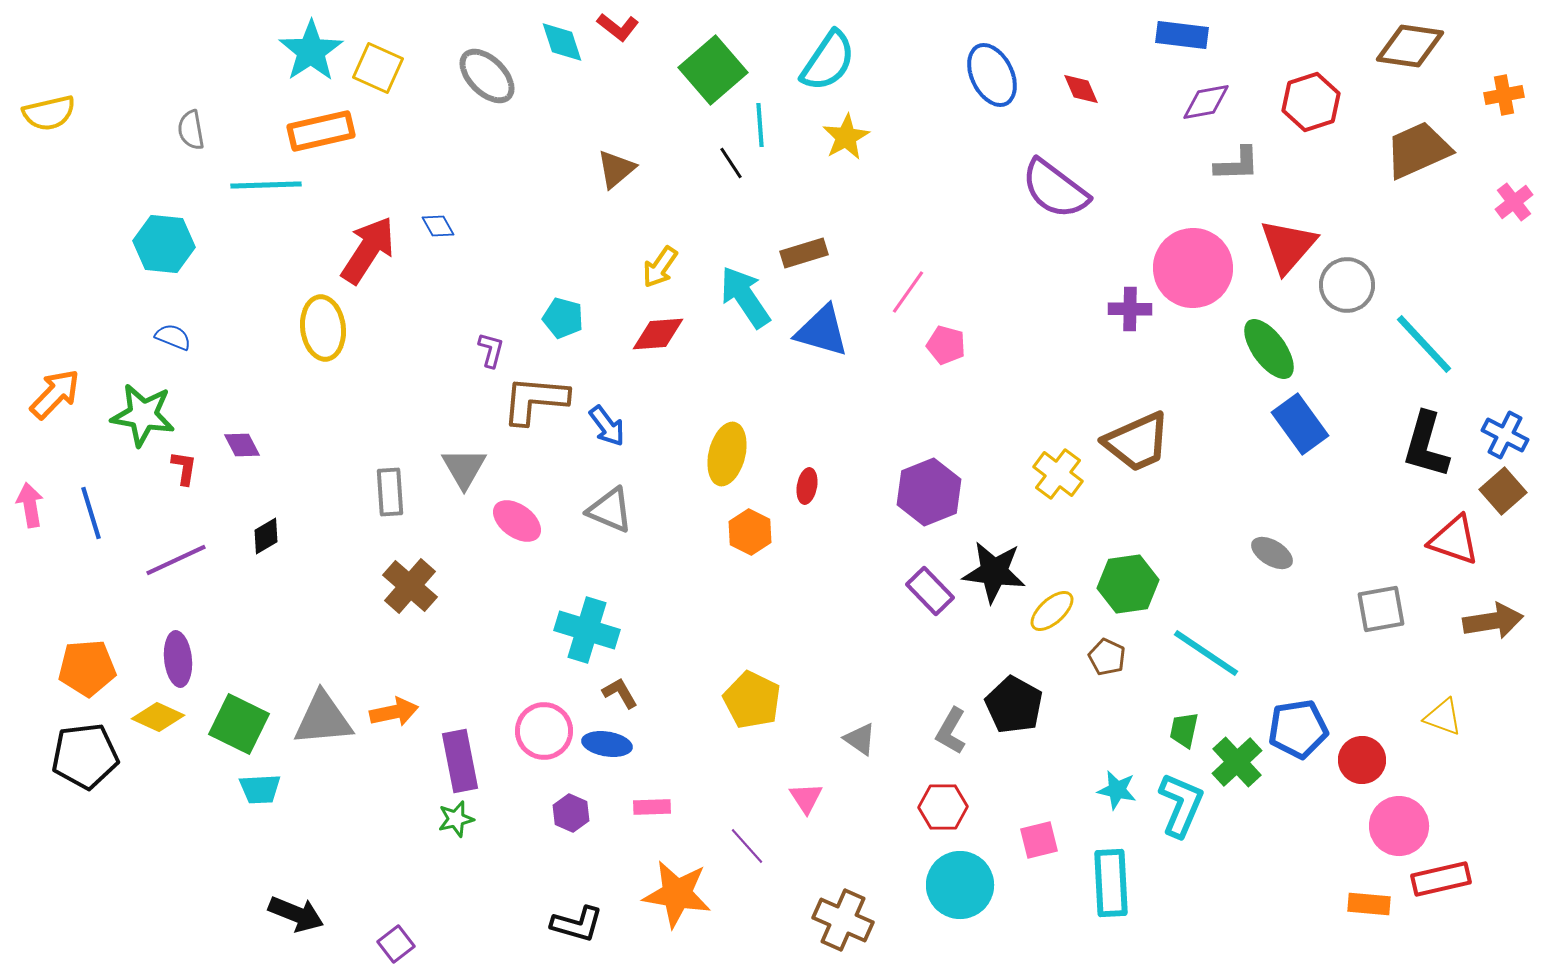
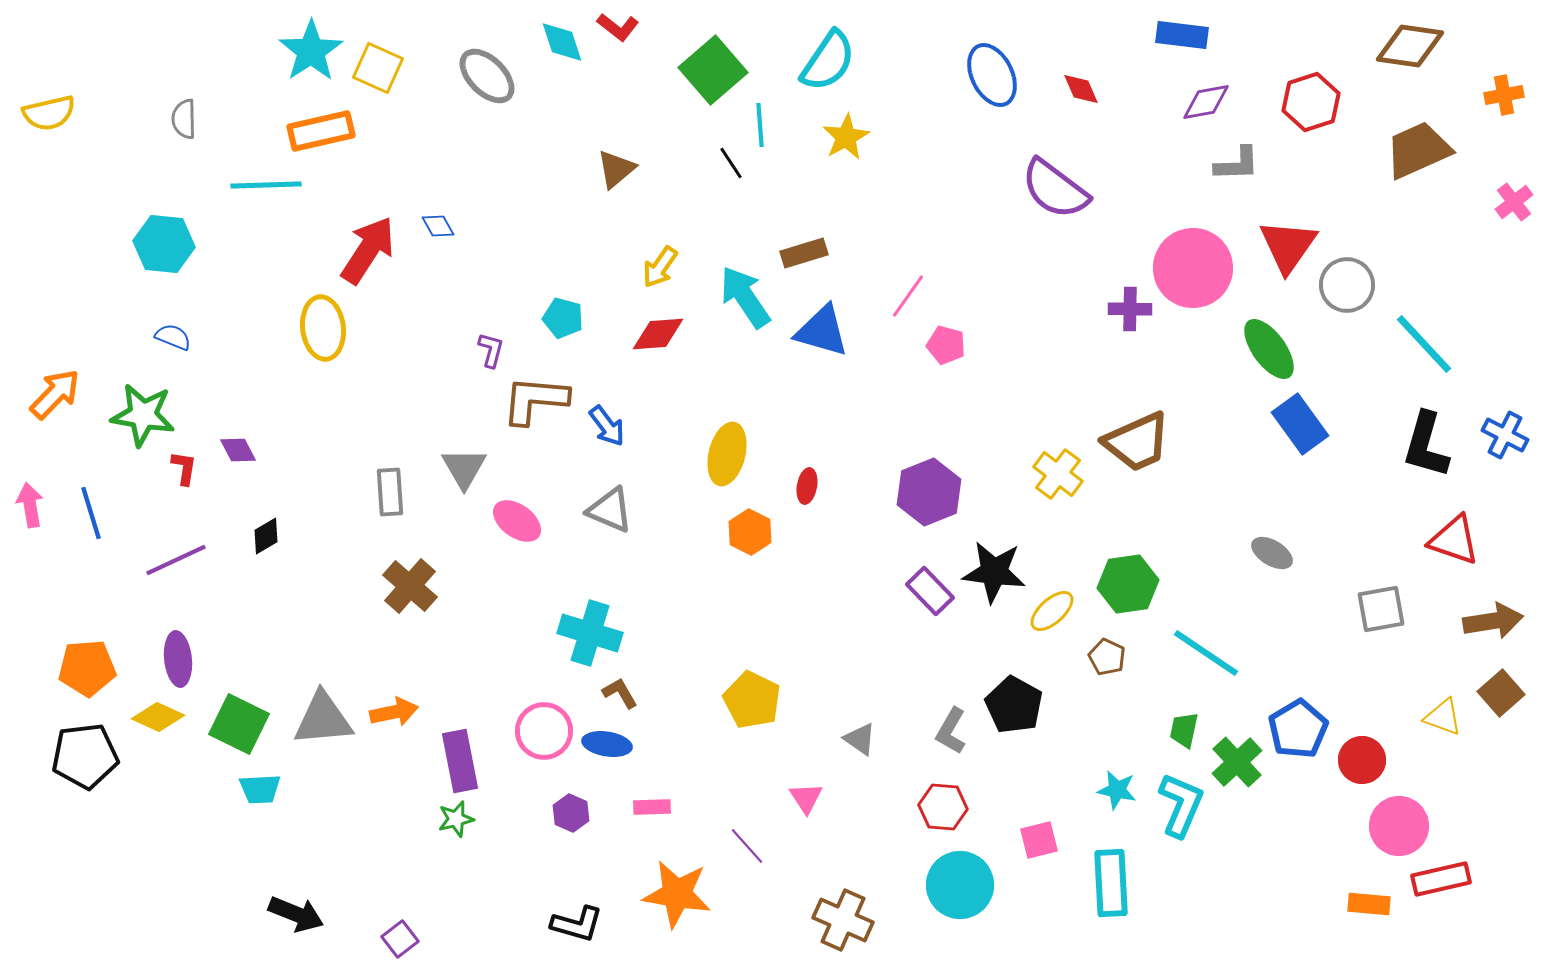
gray semicircle at (191, 130): moved 7 px left, 11 px up; rotated 9 degrees clockwise
red triangle at (1288, 246): rotated 6 degrees counterclockwise
pink line at (908, 292): moved 4 px down
purple diamond at (242, 445): moved 4 px left, 5 px down
brown square at (1503, 491): moved 2 px left, 202 px down
cyan cross at (587, 630): moved 3 px right, 3 px down
blue pentagon at (1298, 729): rotated 22 degrees counterclockwise
red hexagon at (943, 807): rotated 6 degrees clockwise
purple square at (396, 944): moved 4 px right, 5 px up
